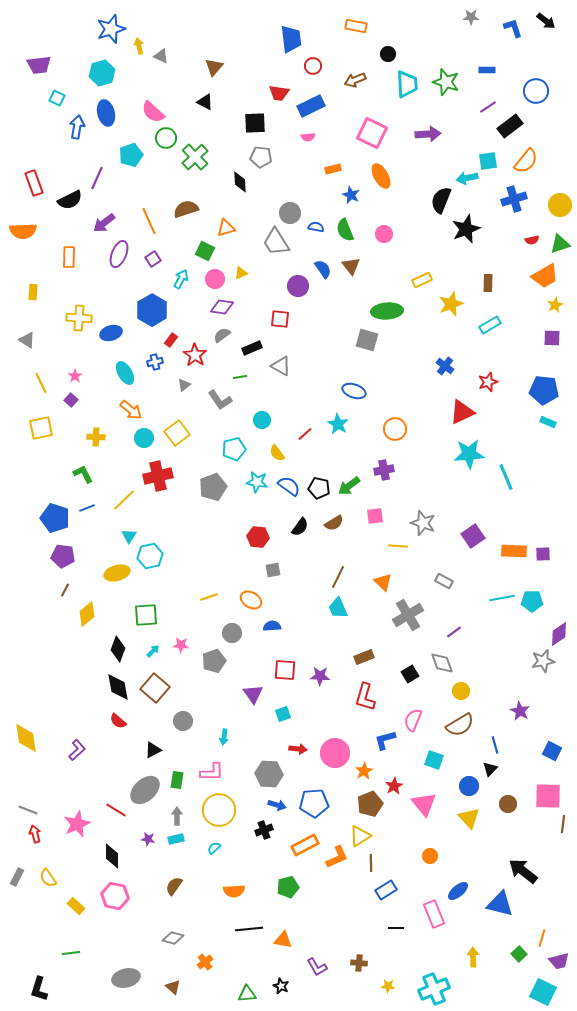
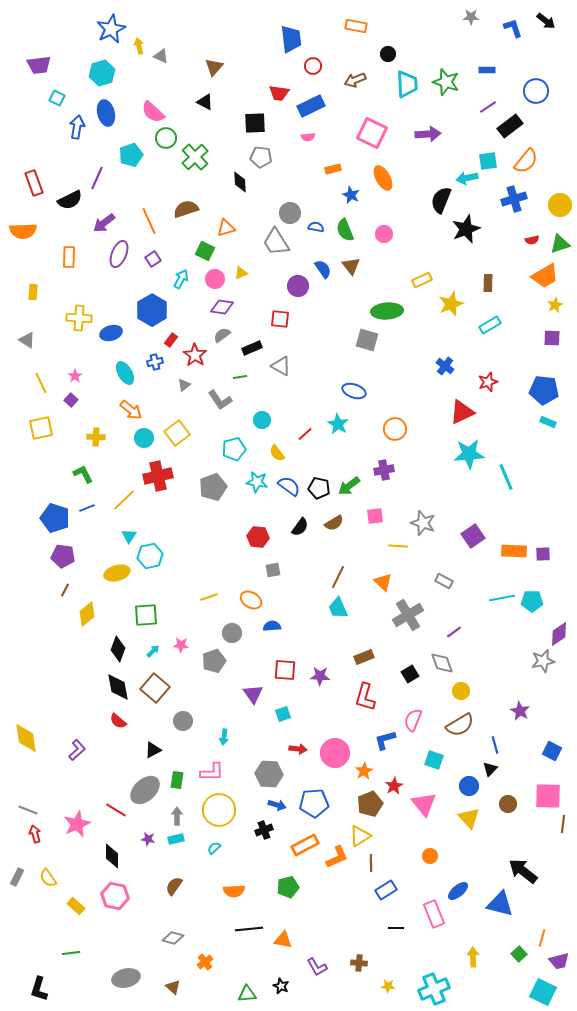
blue star at (111, 29): rotated 8 degrees counterclockwise
orange ellipse at (381, 176): moved 2 px right, 2 px down
